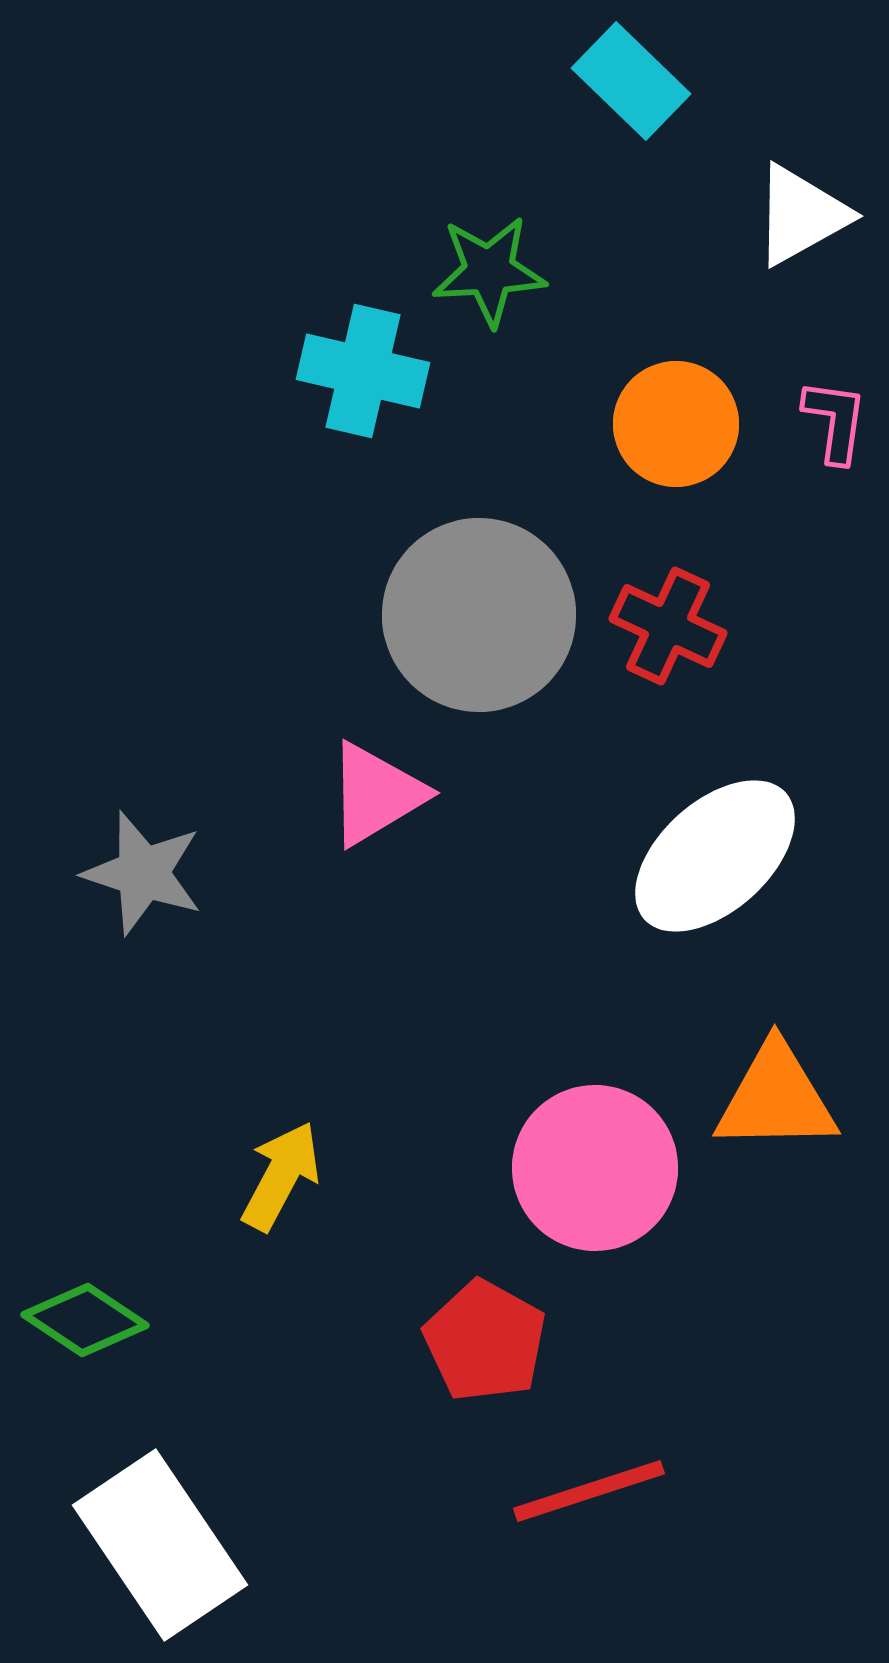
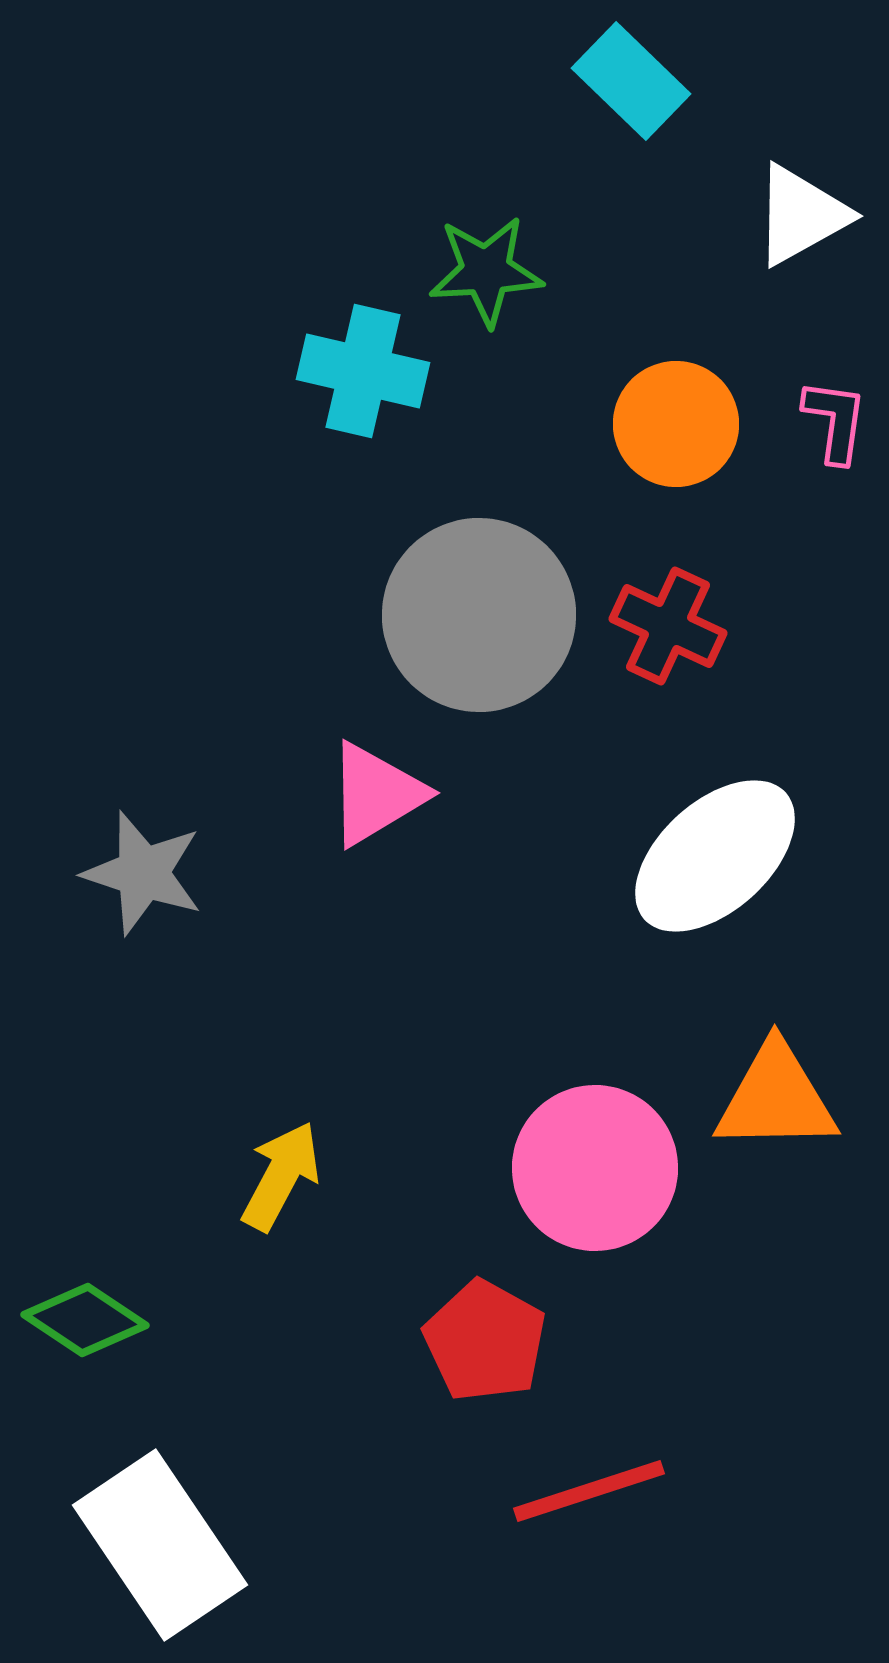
green star: moved 3 px left
